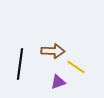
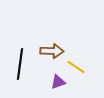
brown arrow: moved 1 px left
